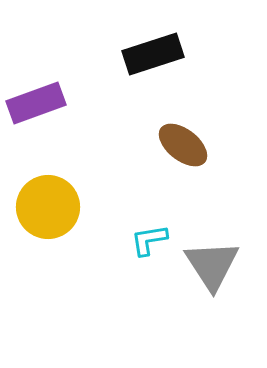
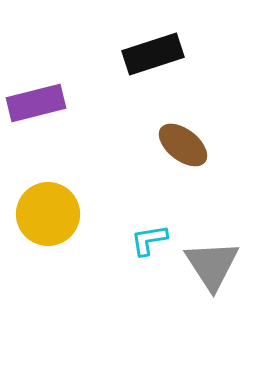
purple rectangle: rotated 6 degrees clockwise
yellow circle: moved 7 px down
